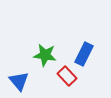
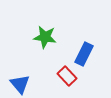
green star: moved 18 px up
blue triangle: moved 1 px right, 3 px down
